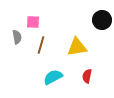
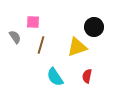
black circle: moved 8 px left, 7 px down
gray semicircle: moved 2 px left; rotated 24 degrees counterclockwise
yellow triangle: rotated 10 degrees counterclockwise
cyan semicircle: moved 2 px right; rotated 96 degrees counterclockwise
